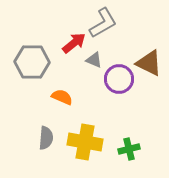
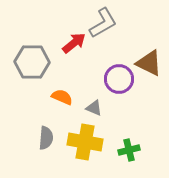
gray triangle: moved 48 px down
green cross: moved 1 px down
